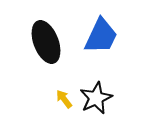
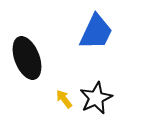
blue trapezoid: moved 5 px left, 4 px up
black ellipse: moved 19 px left, 16 px down
